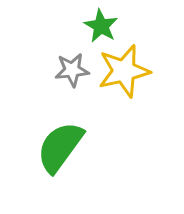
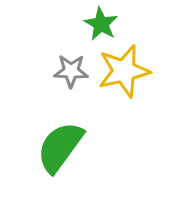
green star: moved 2 px up
gray star: moved 1 px left, 1 px down; rotated 8 degrees clockwise
